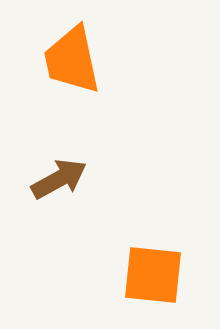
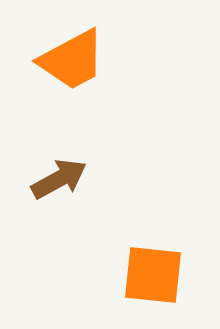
orange trapezoid: rotated 106 degrees counterclockwise
